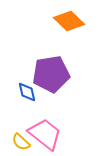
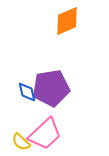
orange diamond: moved 2 px left; rotated 68 degrees counterclockwise
purple pentagon: moved 14 px down
pink trapezoid: rotated 99 degrees clockwise
